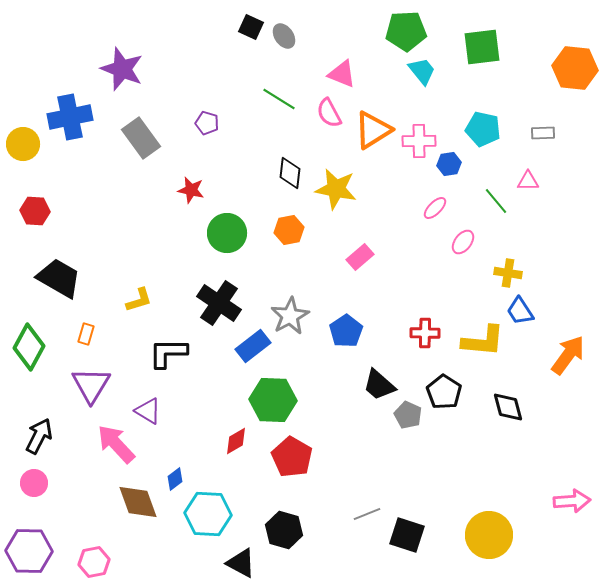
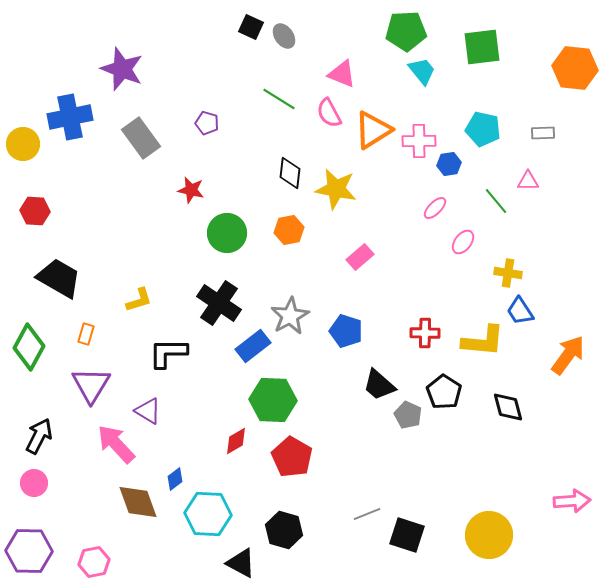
blue pentagon at (346, 331): rotated 20 degrees counterclockwise
